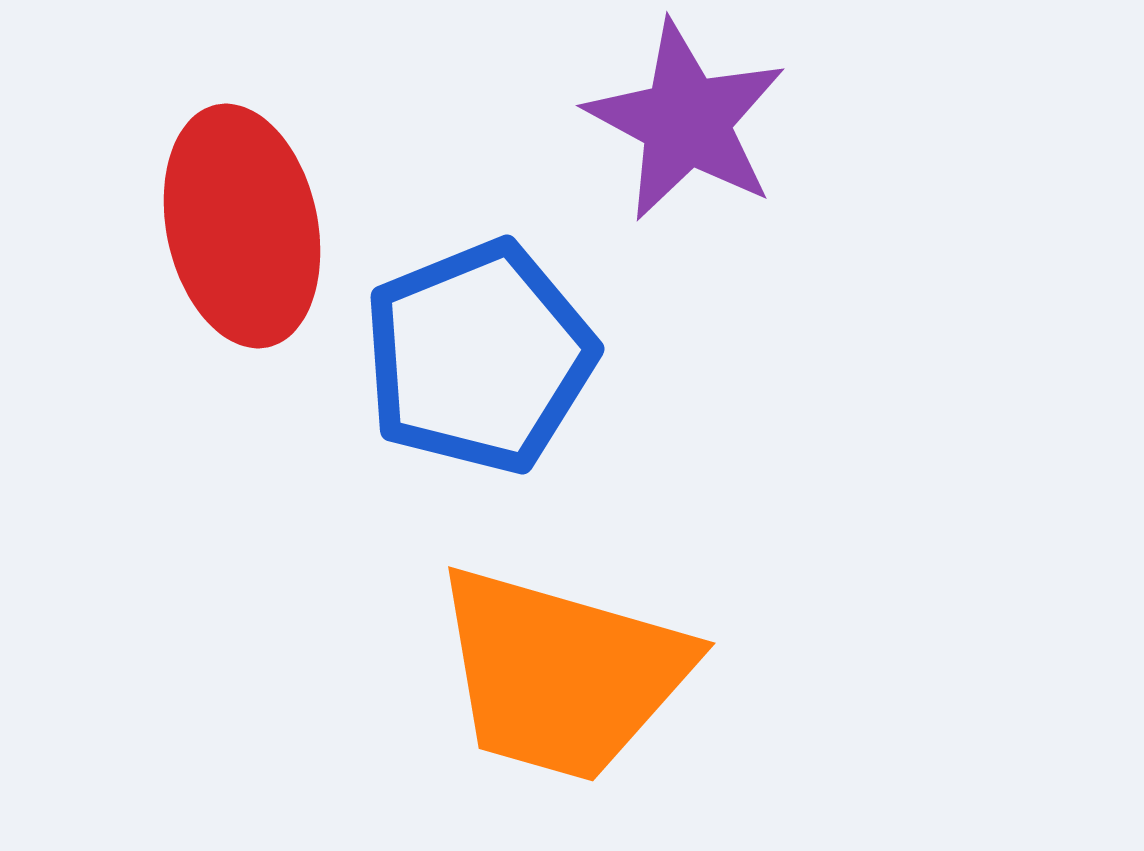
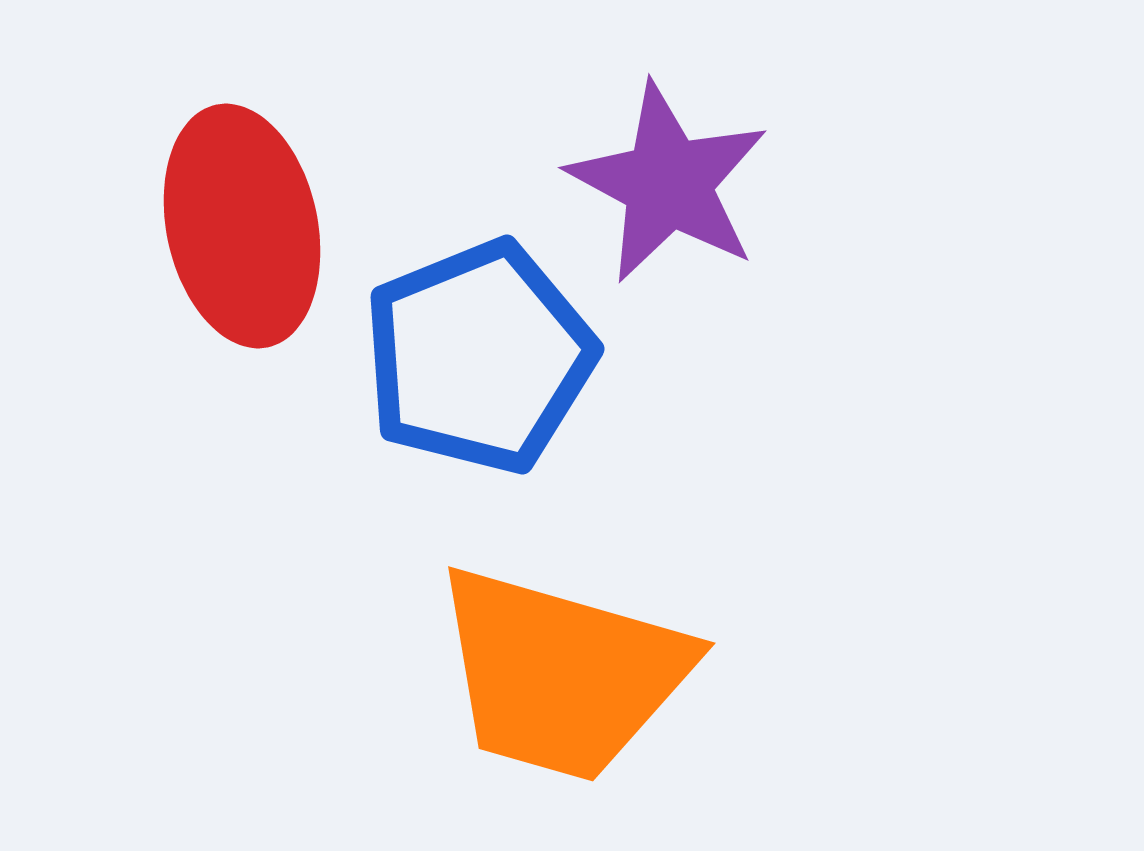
purple star: moved 18 px left, 62 px down
